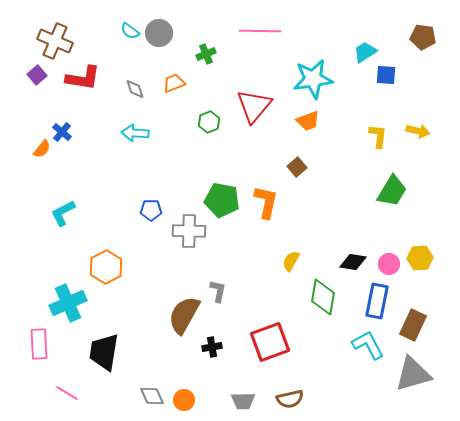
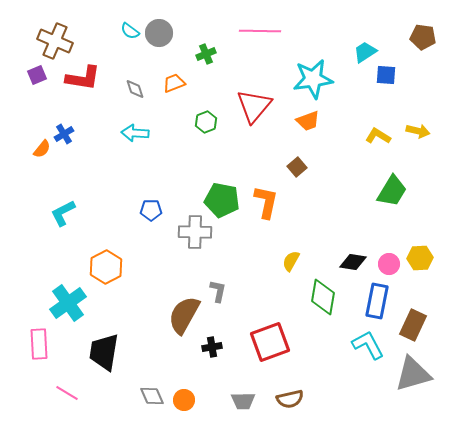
purple square at (37, 75): rotated 18 degrees clockwise
green hexagon at (209, 122): moved 3 px left
blue cross at (62, 132): moved 2 px right, 2 px down; rotated 18 degrees clockwise
yellow L-shape at (378, 136): rotated 65 degrees counterclockwise
gray cross at (189, 231): moved 6 px right, 1 px down
cyan cross at (68, 303): rotated 12 degrees counterclockwise
